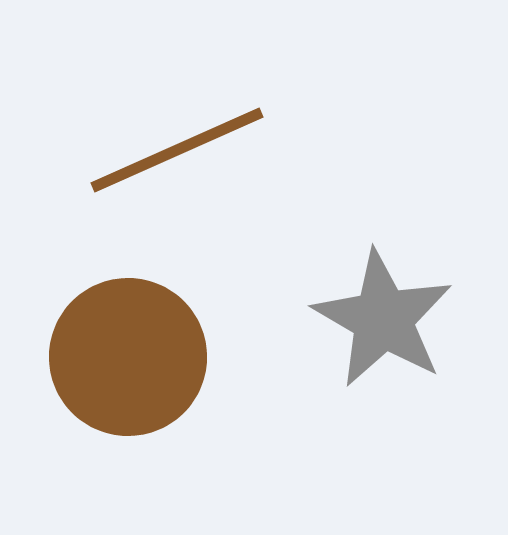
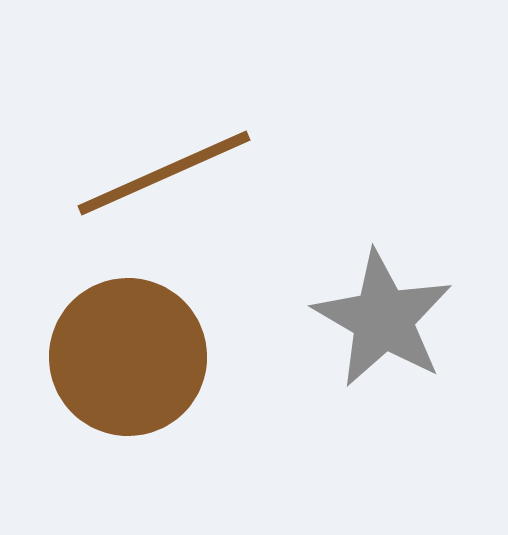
brown line: moved 13 px left, 23 px down
